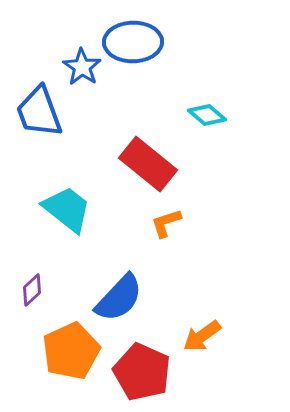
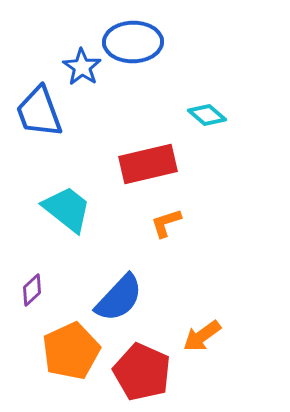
red rectangle: rotated 52 degrees counterclockwise
